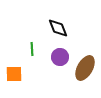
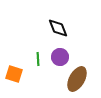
green line: moved 6 px right, 10 px down
brown ellipse: moved 8 px left, 11 px down
orange square: rotated 18 degrees clockwise
